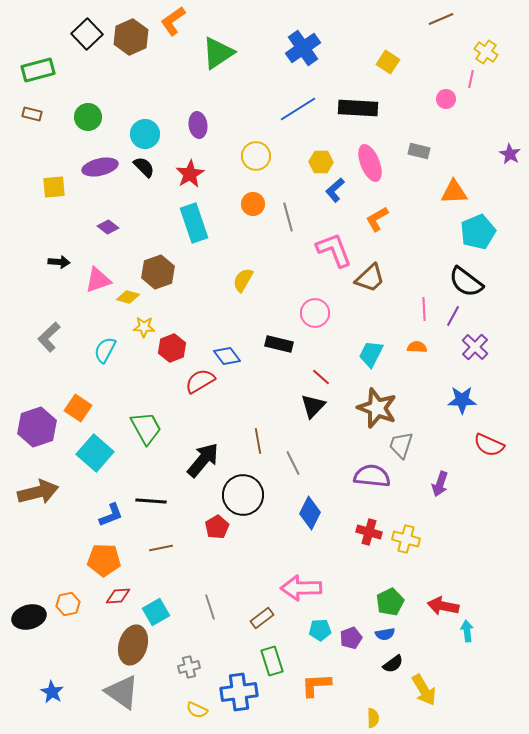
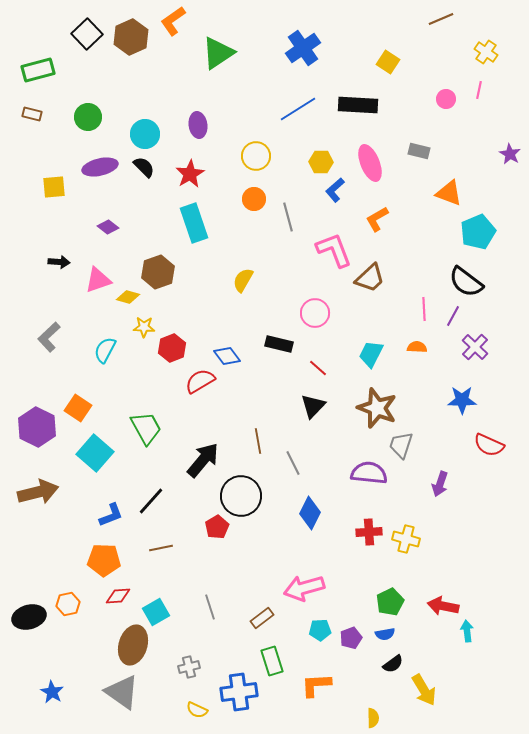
pink line at (471, 79): moved 8 px right, 11 px down
black rectangle at (358, 108): moved 3 px up
orange triangle at (454, 192): moved 5 px left, 1 px down; rotated 24 degrees clockwise
orange circle at (253, 204): moved 1 px right, 5 px up
red line at (321, 377): moved 3 px left, 9 px up
purple hexagon at (37, 427): rotated 15 degrees counterclockwise
purple semicircle at (372, 476): moved 3 px left, 3 px up
black circle at (243, 495): moved 2 px left, 1 px down
black line at (151, 501): rotated 52 degrees counterclockwise
red cross at (369, 532): rotated 20 degrees counterclockwise
pink arrow at (301, 588): moved 3 px right; rotated 15 degrees counterclockwise
